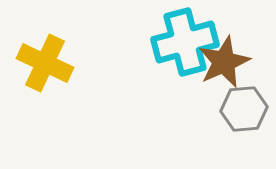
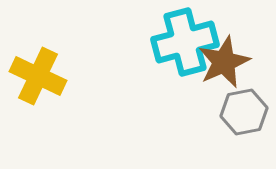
yellow cross: moved 7 px left, 13 px down
gray hexagon: moved 3 px down; rotated 6 degrees counterclockwise
